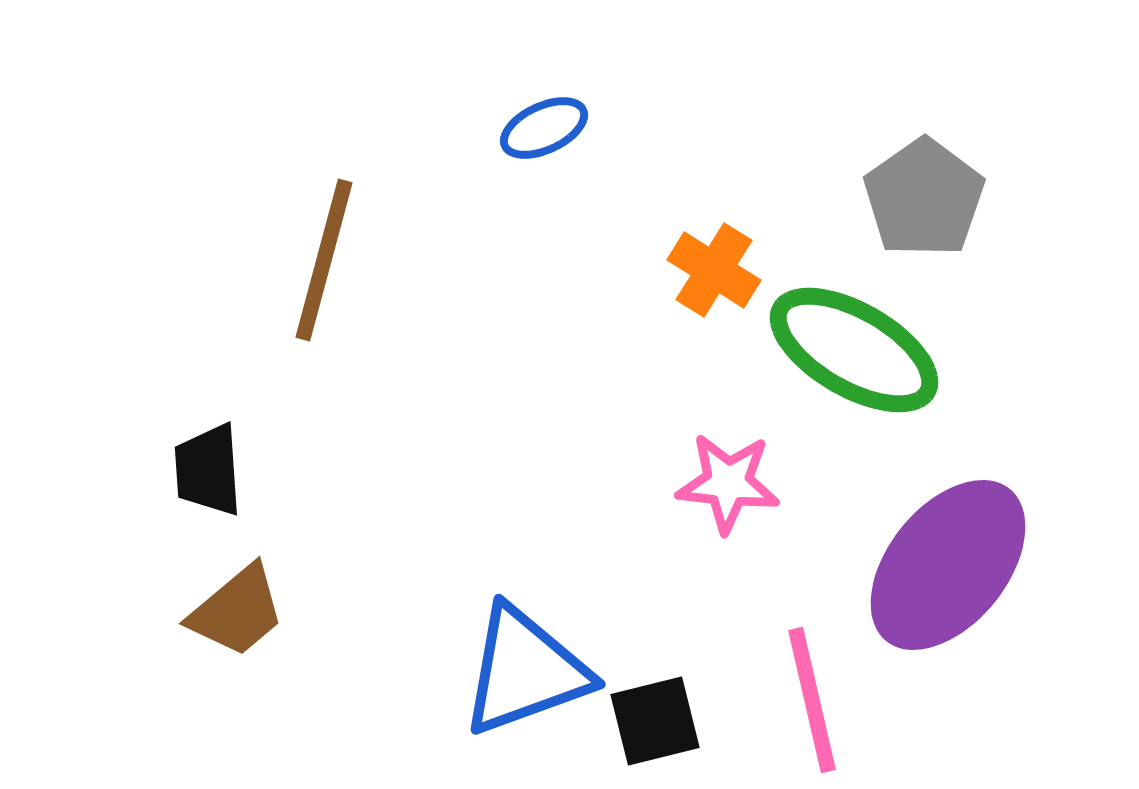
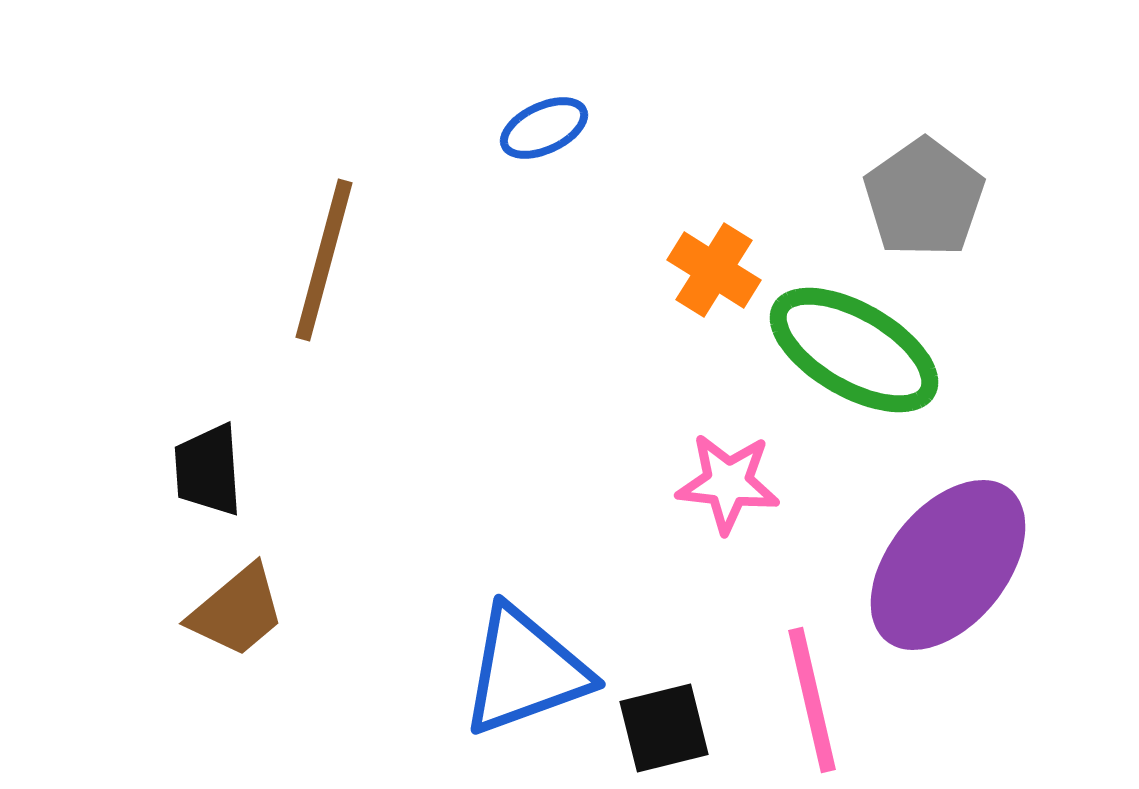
black square: moved 9 px right, 7 px down
